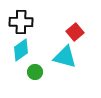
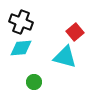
black cross: rotated 20 degrees clockwise
cyan diamond: moved 2 px up; rotated 30 degrees clockwise
green circle: moved 1 px left, 10 px down
